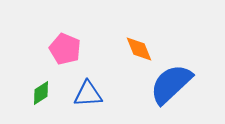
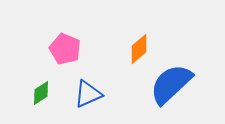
orange diamond: rotated 72 degrees clockwise
blue triangle: rotated 20 degrees counterclockwise
